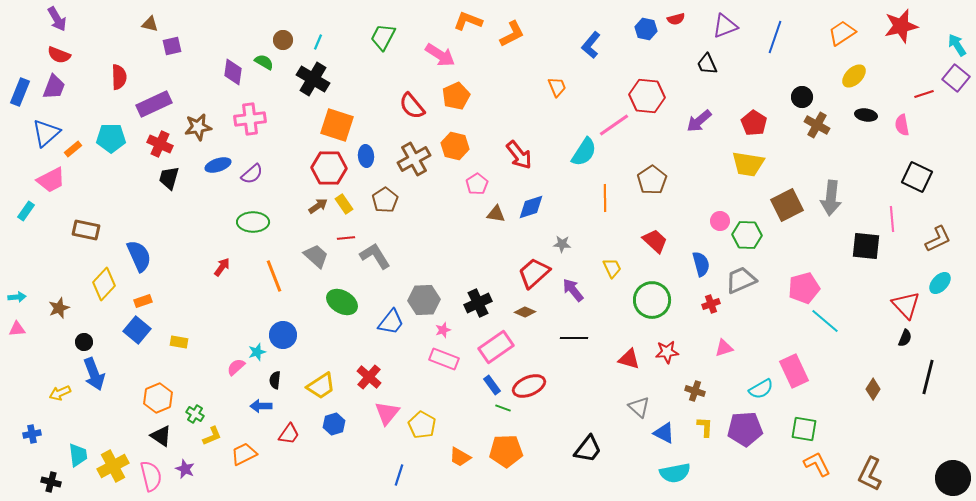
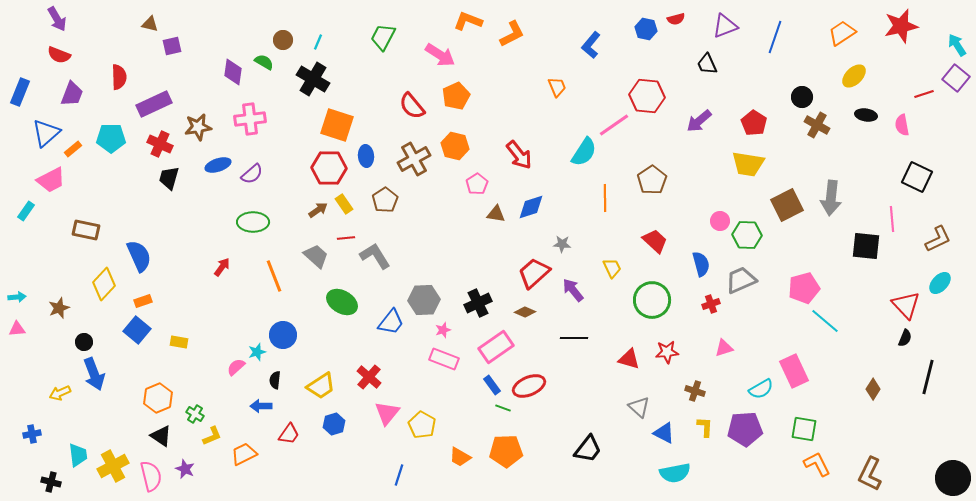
purple trapezoid at (54, 87): moved 18 px right, 7 px down
brown arrow at (318, 206): moved 4 px down
